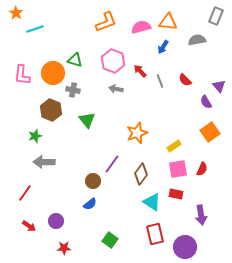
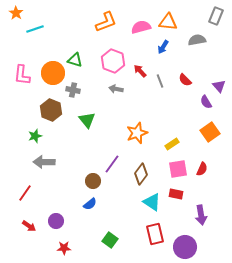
yellow rectangle at (174, 146): moved 2 px left, 2 px up
